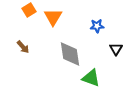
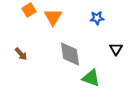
blue star: moved 8 px up
brown arrow: moved 2 px left, 7 px down
